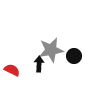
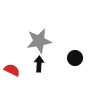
gray star: moved 12 px left, 9 px up
black circle: moved 1 px right, 2 px down
